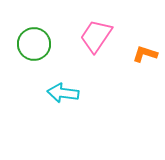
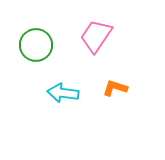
green circle: moved 2 px right, 1 px down
orange L-shape: moved 30 px left, 34 px down
